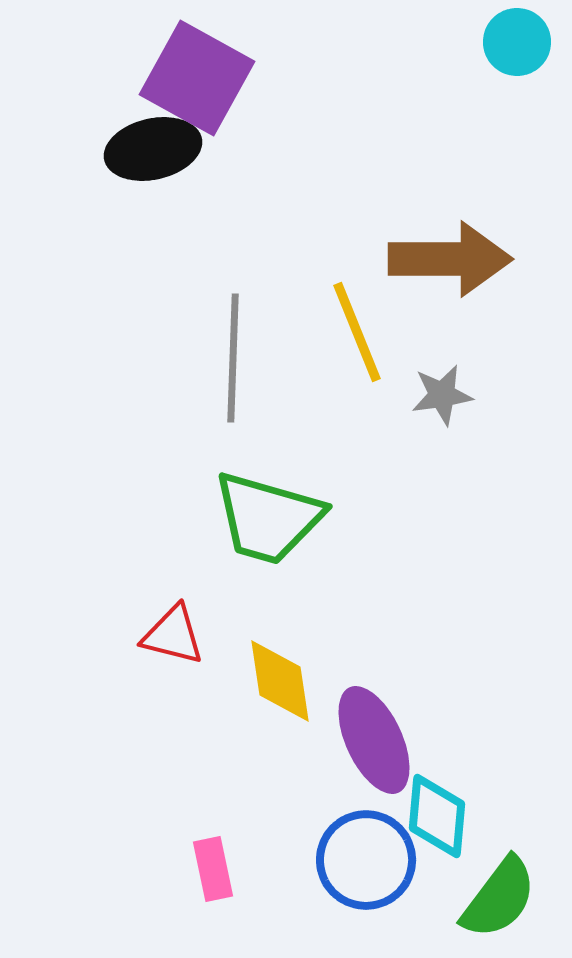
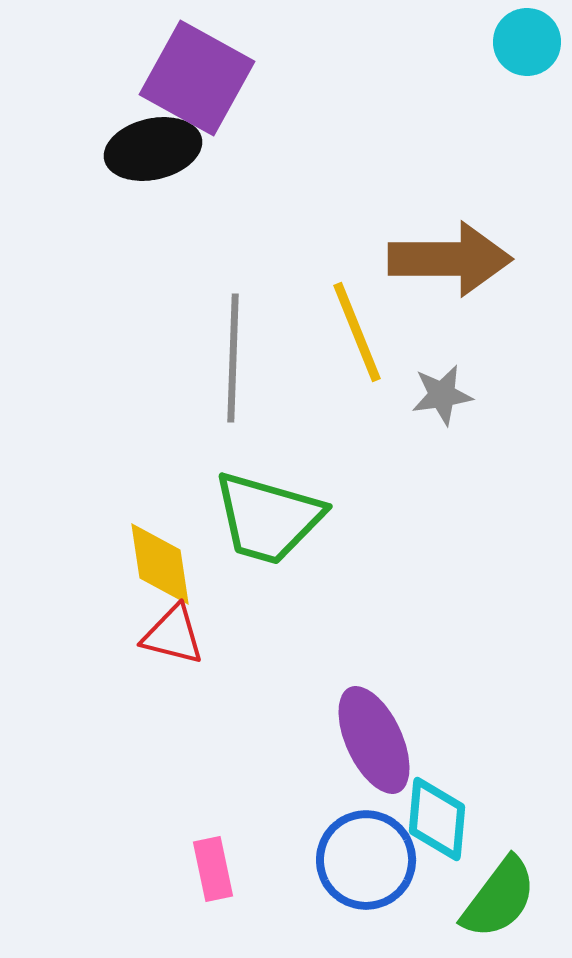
cyan circle: moved 10 px right
yellow diamond: moved 120 px left, 117 px up
cyan diamond: moved 3 px down
